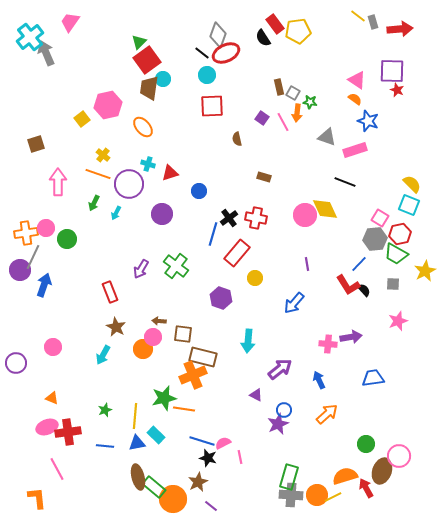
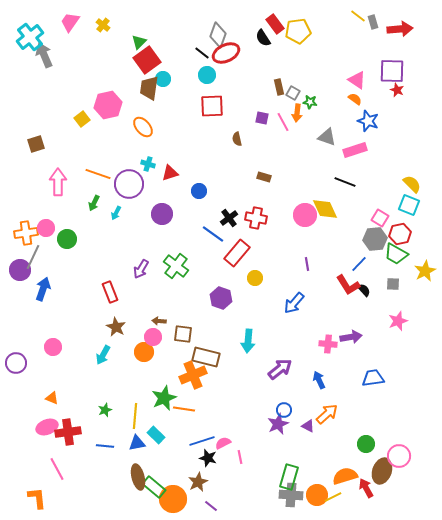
gray arrow at (46, 53): moved 2 px left, 2 px down
purple square at (262, 118): rotated 24 degrees counterclockwise
yellow cross at (103, 155): moved 130 px up
blue line at (213, 234): rotated 70 degrees counterclockwise
blue arrow at (44, 285): moved 1 px left, 4 px down
orange circle at (143, 349): moved 1 px right, 3 px down
brown rectangle at (203, 357): moved 3 px right
purple triangle at (256, 395): moved 52 px right, 31 px down
green star at (164, 398): rotated 10 degrees counterclockwise
blue line at (202, 441): rotated 35 degrees counterclockwise
